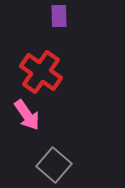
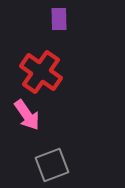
purple rectangle: moved 3 px down
gray square: moved 2 px left; rotated 28 degrees clockwise
